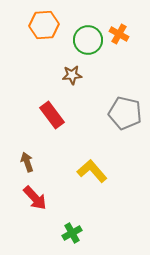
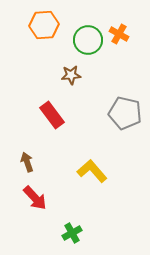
brown star: moved 1 px left
